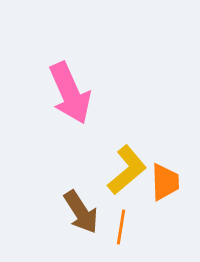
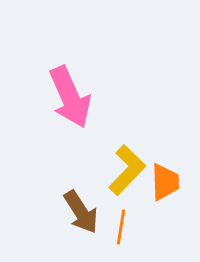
pink arrow: moved 4 px down
yellow L-shape: rotated 6 degrees counterclockwise
